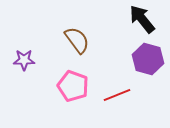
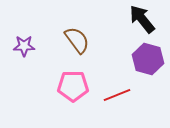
purple star: moved 14 px up
pink pentagon: rotated 20 degrees counterclockwise
